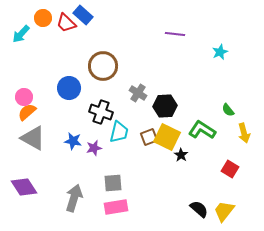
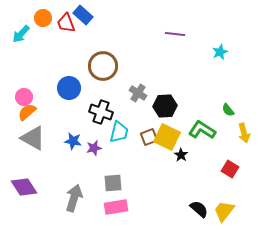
red trapezoid: rotated 25 degrees clockwise
